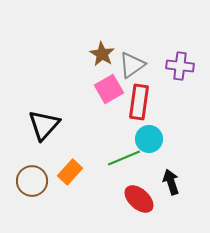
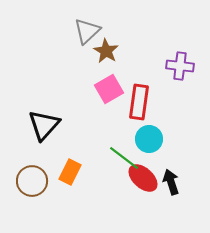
brown star: moved 4 px right, 3 px up
gray triangle: moved 45 px left, 34 px up; rotated 8 degrees counterclockwise
green line: rotated 60 degrees clockwise
orange rectangle: rotated 15 degrees counterclockwise
red ellipse: moved 4 px right, 21 px up
